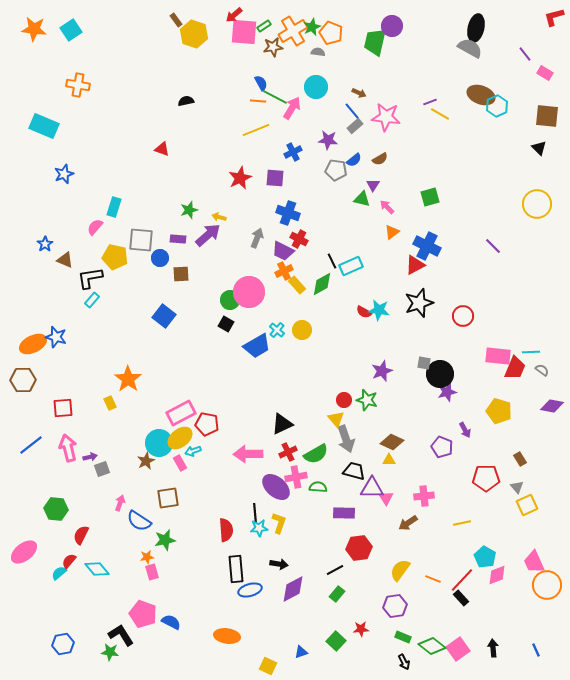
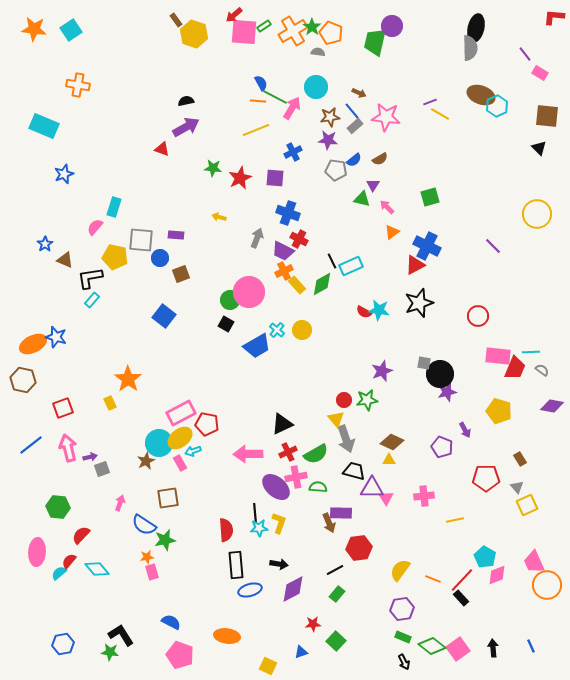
red L-shape at (554, 17): rotated 20 degrees clockwise
green star at (312, 27): rotated 12 degrees counterclockwise
brown star at (273, 47): moved 57 px right, 70 px down
gray semicircle at (470, 48): rotated 60 degrees clockwise
pink rectangle at (545, 73): moved 5 px left
yellow circle at (537, 204): moved 10 px down
green star at (189, 210): moved 24 px right, 42 px up; rotated 24 degrees clockwise
purple arrow at (208, 235): moved 22 px left, 108 px up; rotated 12 degrees clockwise
purple rectangle at (178, 239): moved 2 px left, 4 px up
brown square at (181, 274): rotated 18 degrees counterclockwise
red circle at (463, 316): moved 15 px right
brown hexagon at (23, 380): rotated 15 degrees clockwise
green star at (367, 400): rotated 25 degrees counterclockwise
red square at (63, 408): rotated 15 degrees counterclockwise
green hexagon at (56, 509): moved 2 px right, 2 px up
purple rectangle at (344, 513): moved 3 px left
blue semicircle at (139, 521): moved 5 px right, 4 px down
brown arrow at (408, 523): moved 79 px left; rotated 78 degrees counterclockwise
yellow line at (462, 523): moved 7 px left, 3 px up
red semicircle at (81, 535): rotated 18 degrees clockwise
pink ellipse at (24, 552): moved 13 px right; rotated 48 degrees counterclockwise
black rectangle at (236, 569): moved 4 px up
purple hexagon at (395, 606): moved 7 px right, 3 px down
pink pentagon at (143, 614): moved 37 px right, 41 px down
red star at (361, 629): moved 48 px left, 5 px up
blue line at (536, 650): moved 5 px left, 4 px up
